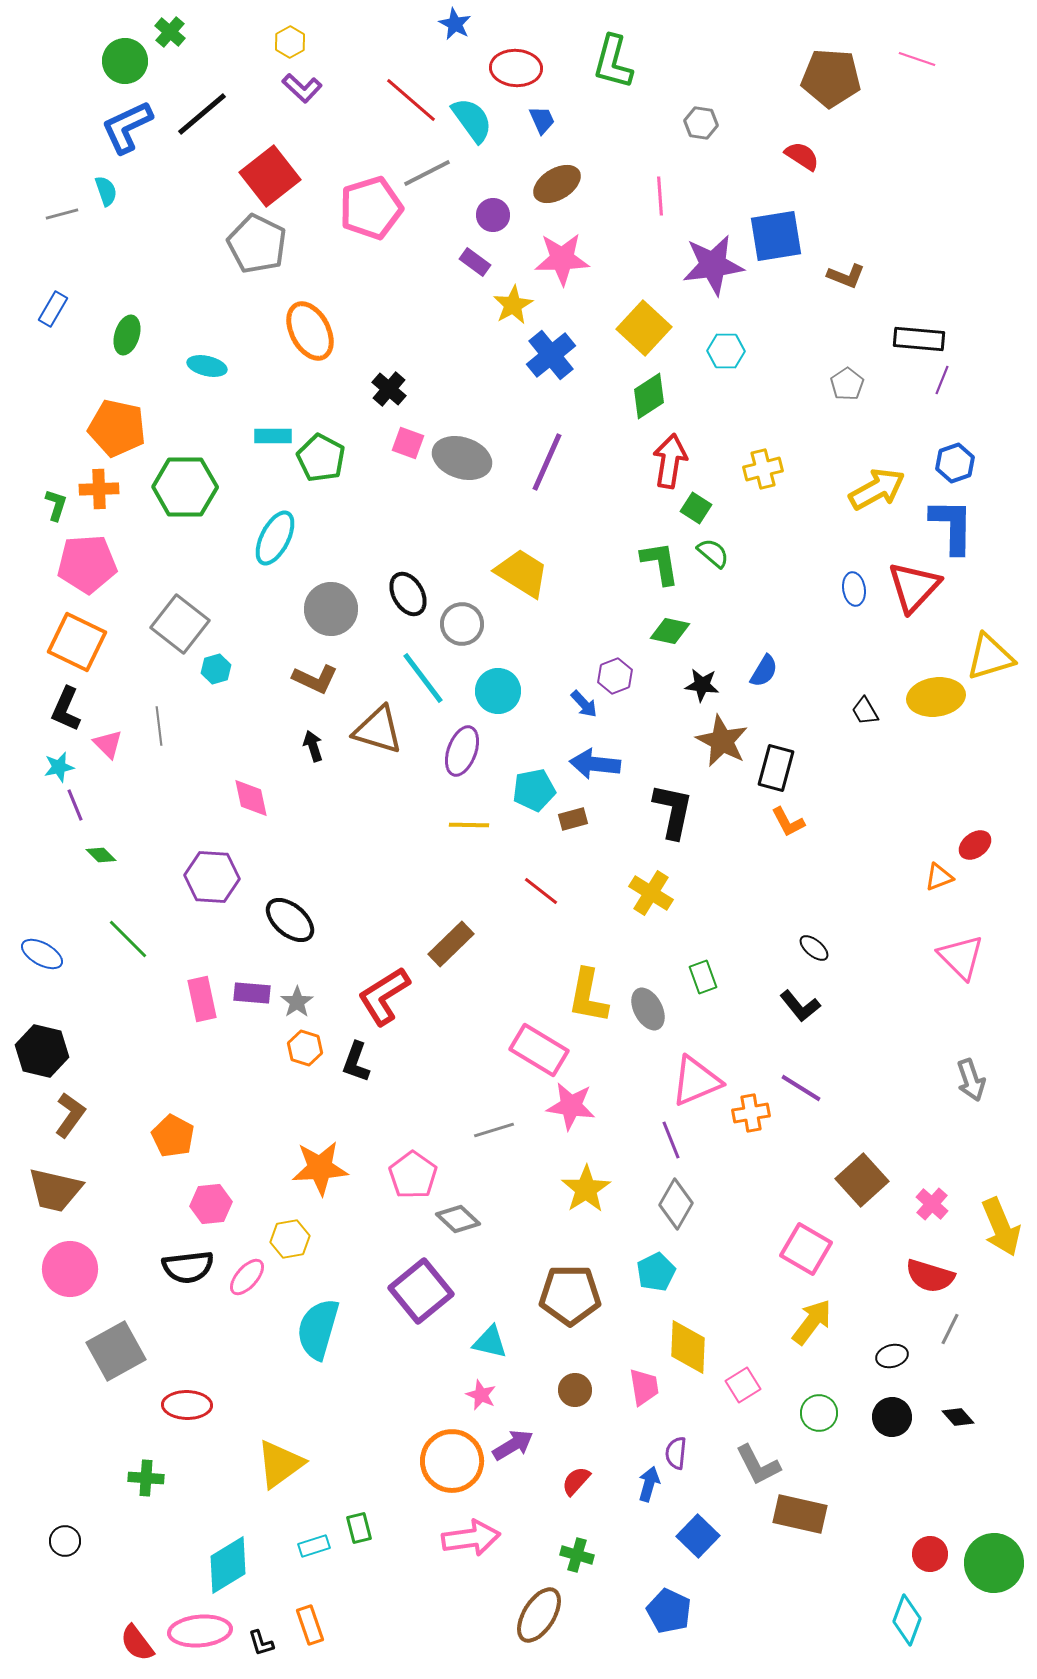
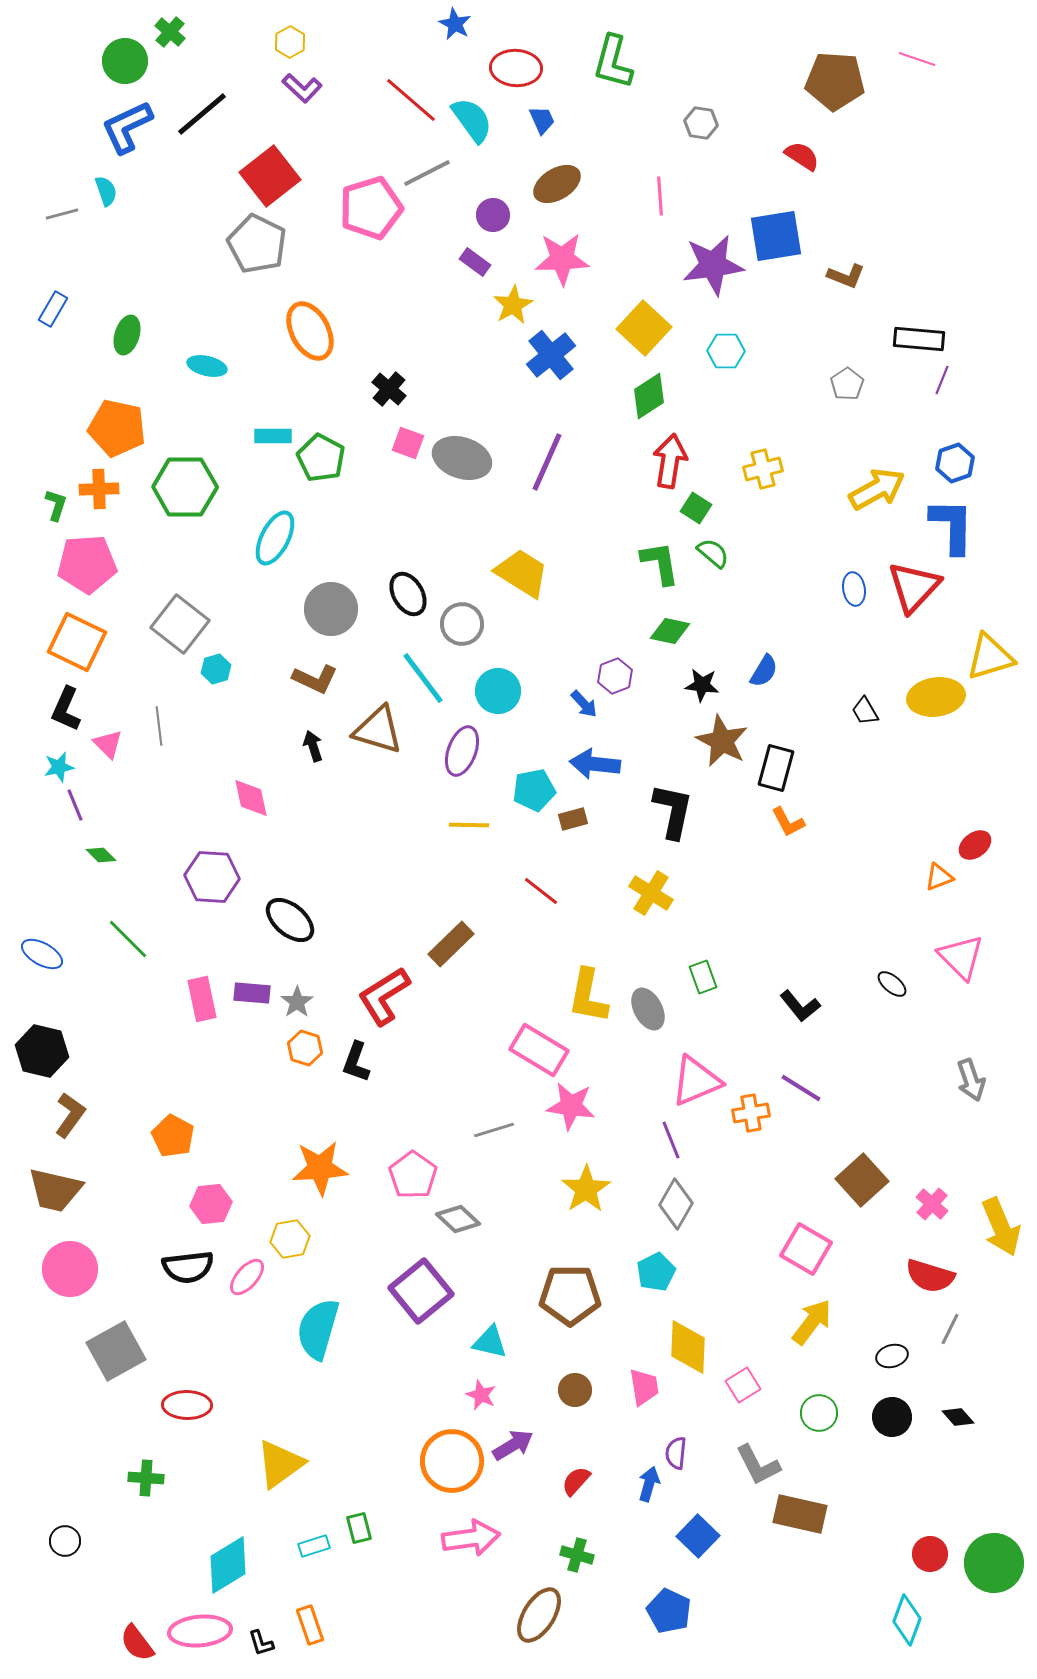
brown pentagon at (831, 78): moved 4 px right, 3 px down
black ellipse at (814, 948): moved 78 px right, 36 px down
